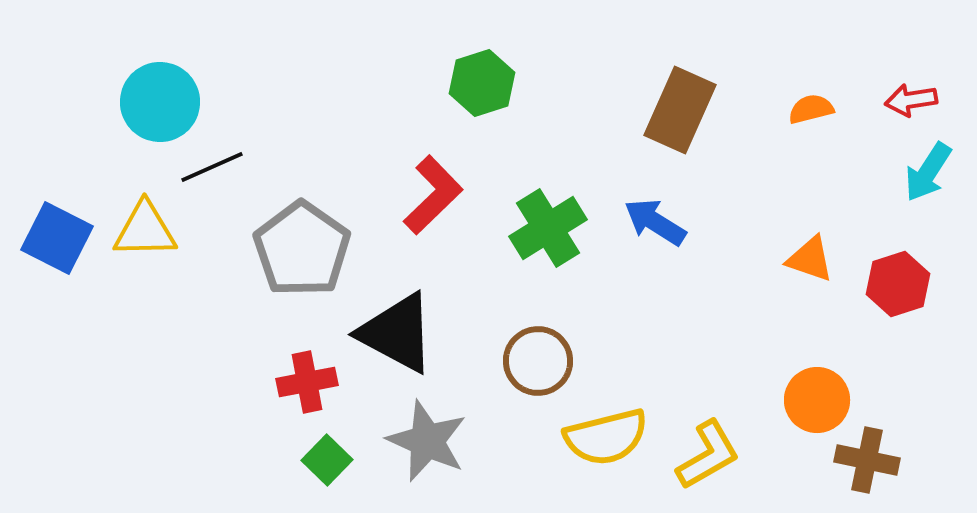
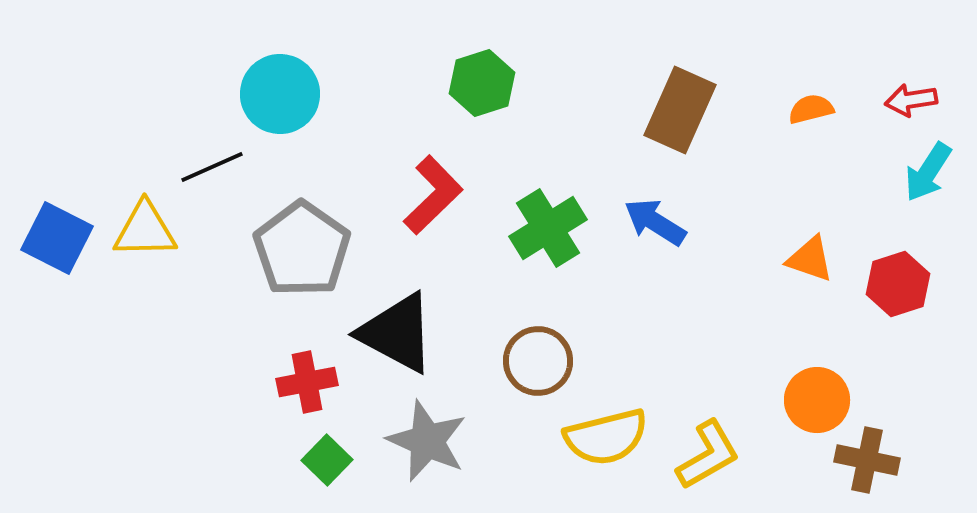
cyan circle: moved 120 px right, 8 px up
